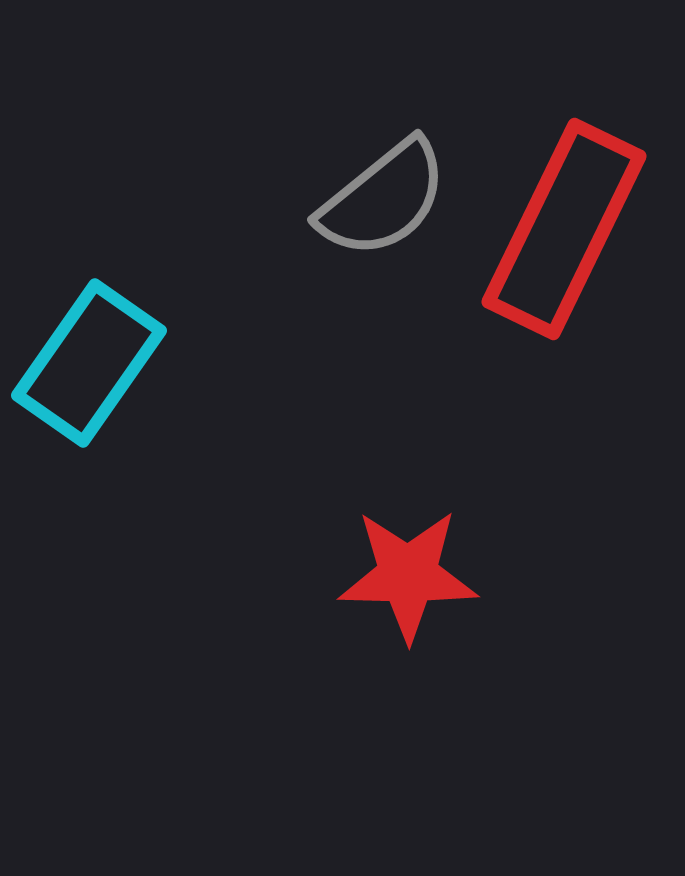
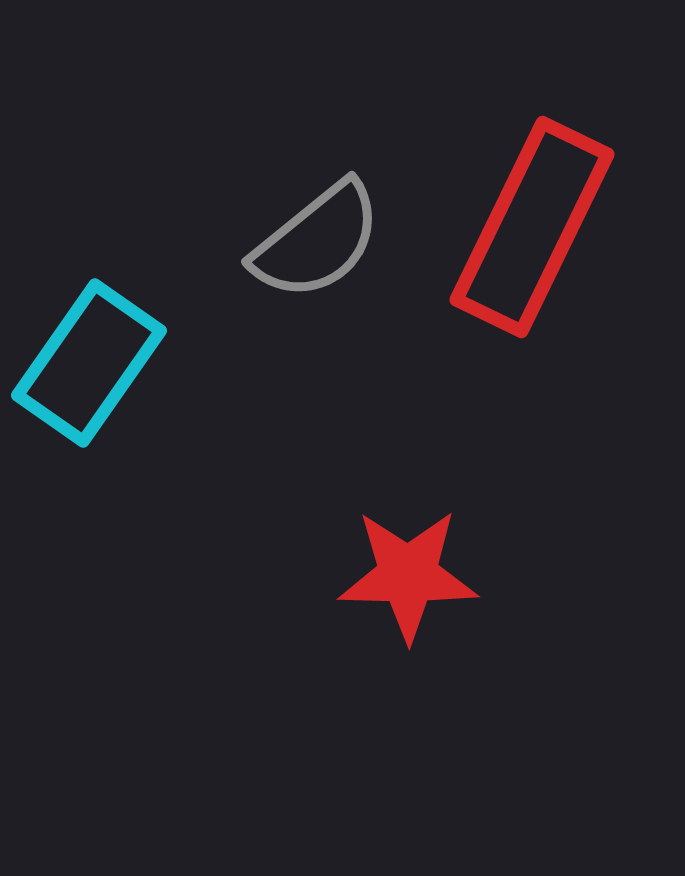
gray semicircle: moved 66 px left, 42 px down
red rectangle: moved 32 px left, 2 px up
